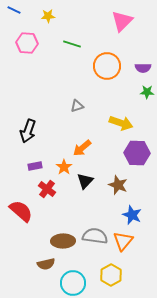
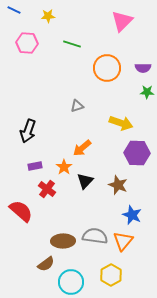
orange circle: moved 2 px down
brown semicircle: rotated 24 degrees counterclockwise
cyan circle: moved 2 px left, 1 px up
